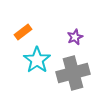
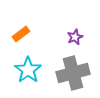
orange rectangle: moved 2 px left, 2 px down
cyan star: moved 9 px left, 10 px down
